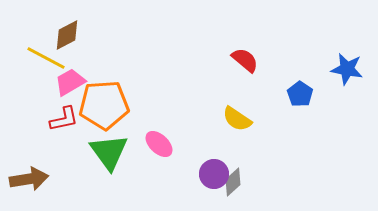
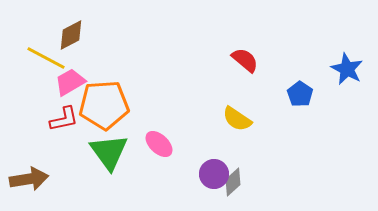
brown diamond: moved 4 px right
blue star: rotated 16 degrees clockwise
